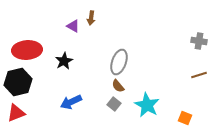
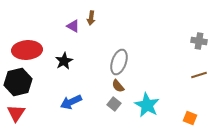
red triangle: rotated 36 degrees counterclockwise
orange square: moved 5 px right
